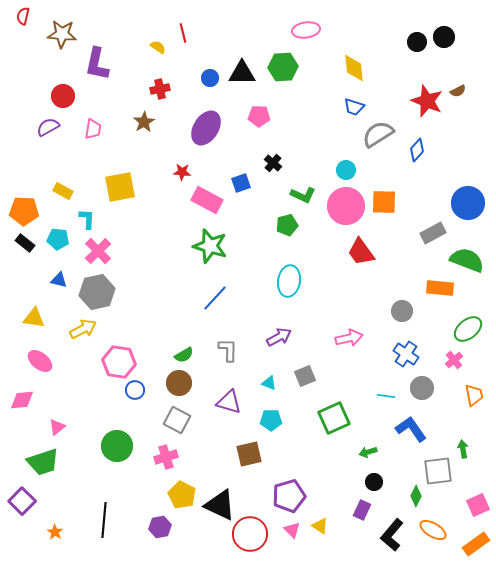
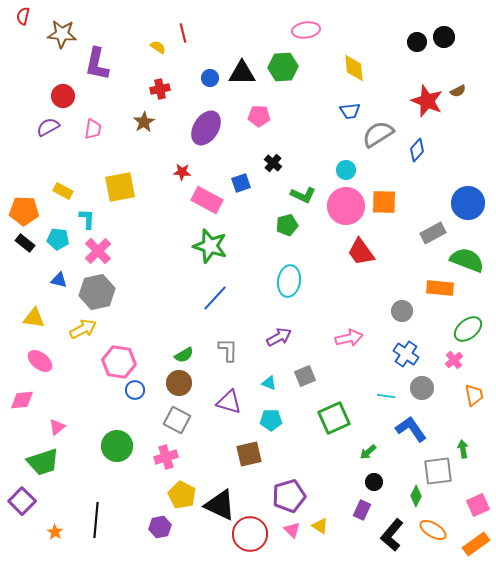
blue trapezoid at (354, 107): moved 4 px left, 4 px down; rotated 25 degrees counterclockwise
green arrow at (368, 452): rotated 24 degrees counterclockwise
black line at (104, 520): moved 8 px left
